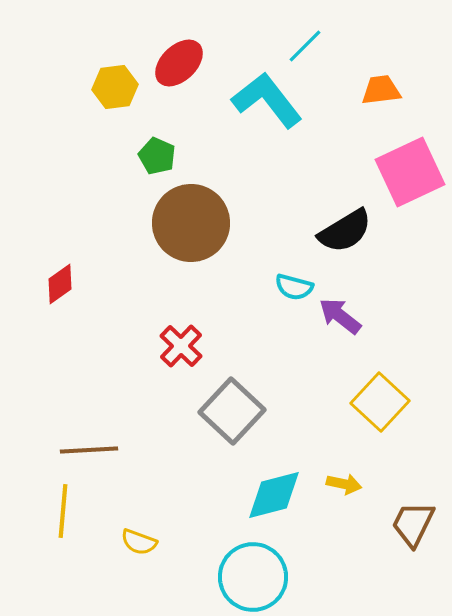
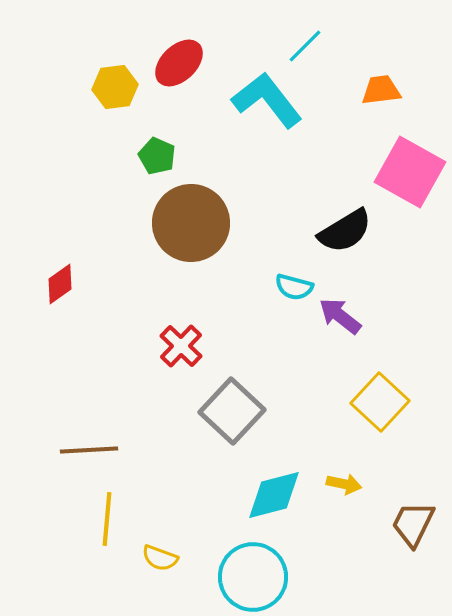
pink square: rotated 36 degrees counterclockwise
yellow line: moved 44 px right, 8 px down
yellow semicircle: moved 21 px right, 16 px down
